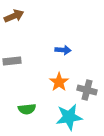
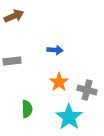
blue arrow: moved 8 px left
green semicircle: rotated 84 degrees counterclockwise
cyan star: rotated 28 degrees counterclockwise
